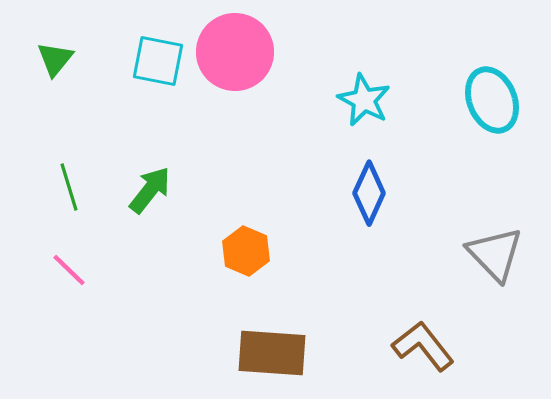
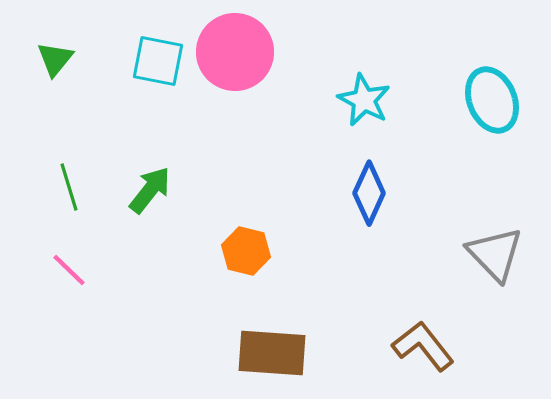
orange hexagon: rotated 9 degrees counterclockwise
